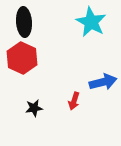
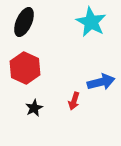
black ellipse: rotated 28 degrees clockwise
red hexagon: moved 3 px right, 10 px down
blue arrow: moved 2 px left
black star: rotated 18 degrees counterclockwise
